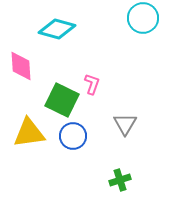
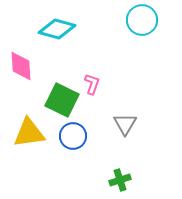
cyan circle: moved 1 px left, 2 px down
